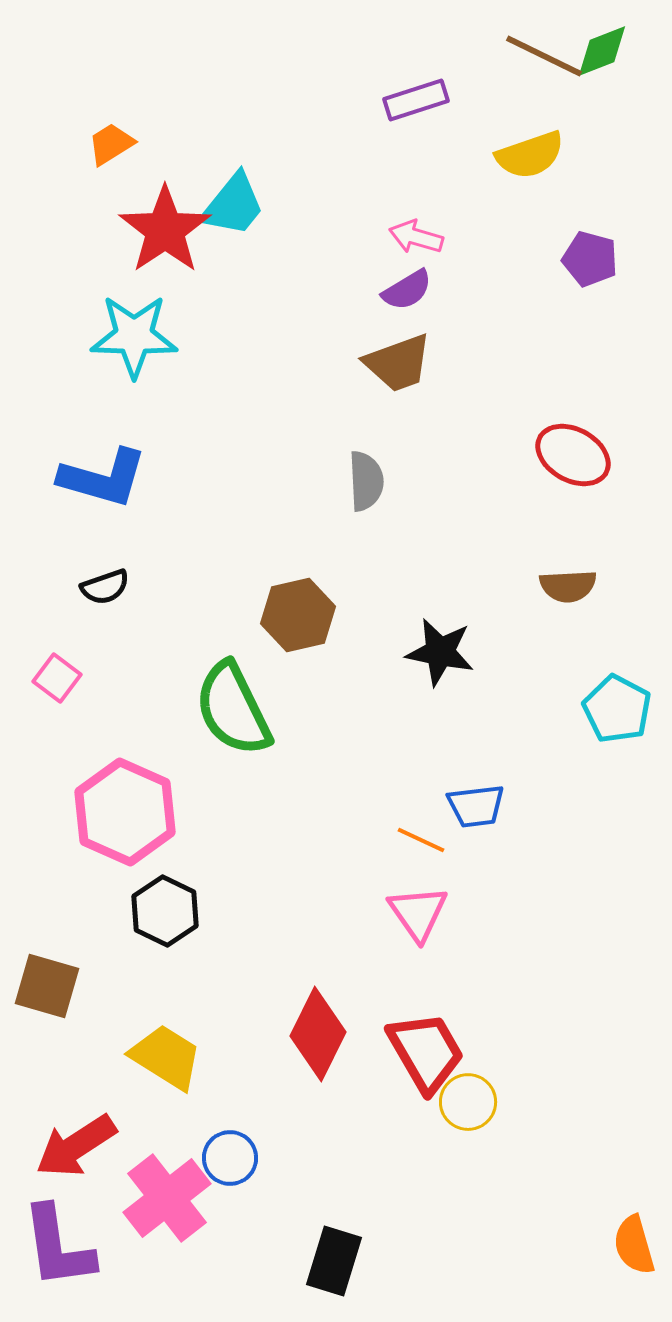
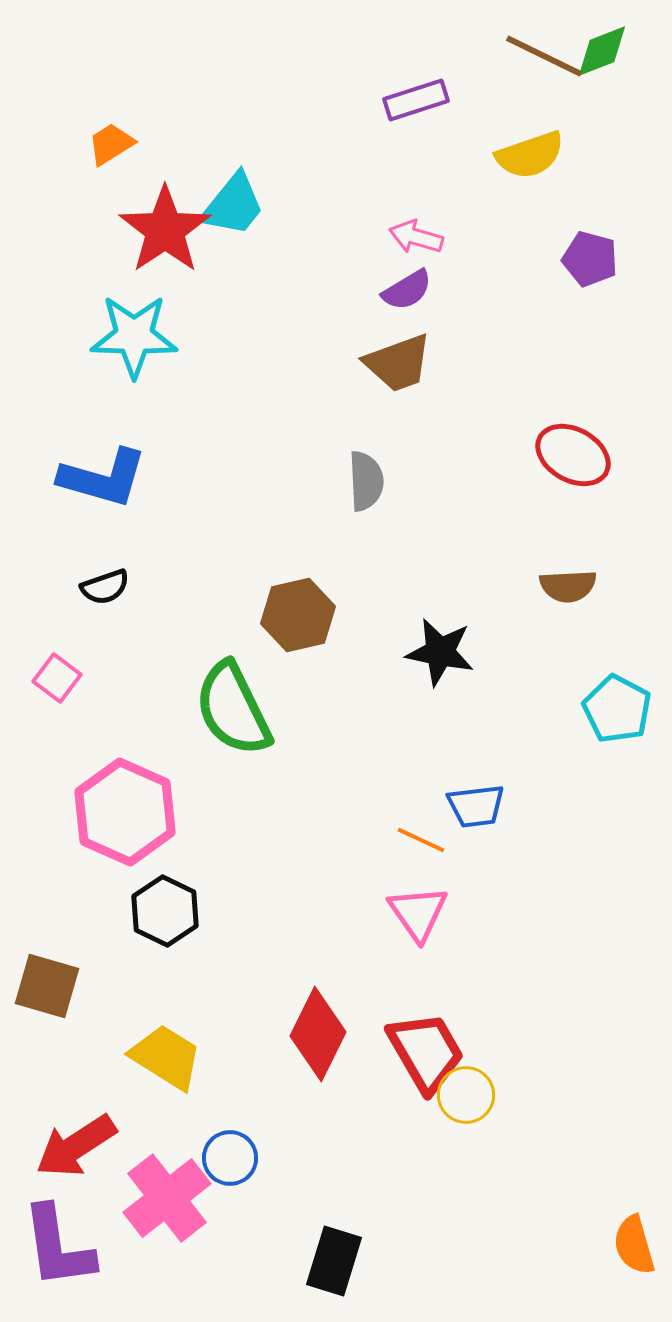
yellow circle: moved 2 px left, 7 px up
